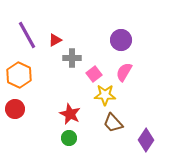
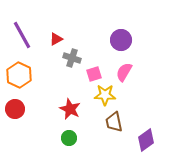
purple line: moved 5 px left
red triangle: moved 1 px right, 1 px up
gray cross: rotated 18 degrees clockwise
pink square: rotated 21 degrees clockwise
red star: moved 5 px up
brown trapezoid: moved 1 px right, 1 px up; rotated 30 degrees clockwise
purple diamond: rotated 20 degrees clockwise
